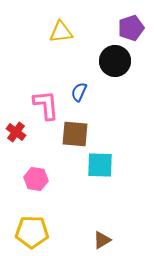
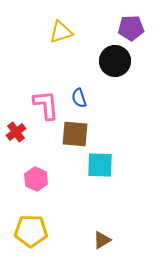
purple pentagon: rotated 15 degrees clockwise
yellow triangle: rotated 10 degrees counterclockwise
blue semicircle: moved 6 px down; rotated 42 degrees counterclockwise
red cross: rotated 18 degrees clockwise
pink hexagon: rotated 15 degrees clockwise
yellow pentagon: moved 1 px left, 1 px up
